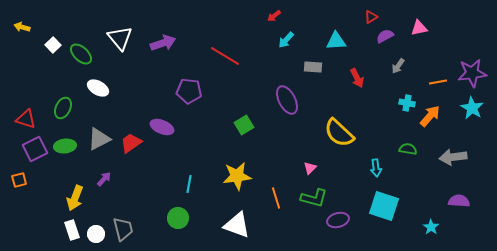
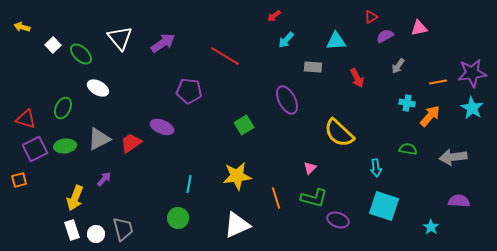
purple arrow at (163, 43): rotated 15 degrees counterclockwise
purple ellipse at (338, 220): rotated 35 degrees clockwise
white triangle at (237, 225): rotated 44 degrees counterclockwise
